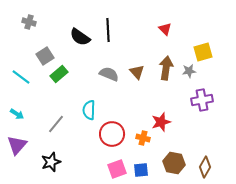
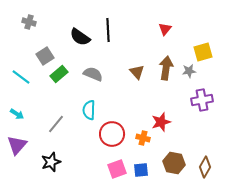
red triangle: rotated 24 degrees clockwise
gray semicircle: moved 16 px left
